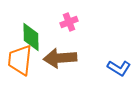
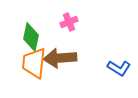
green diamond: rotated 12 degrees clockwise
orange trapezoid: moved 14 px right, 3 px down
